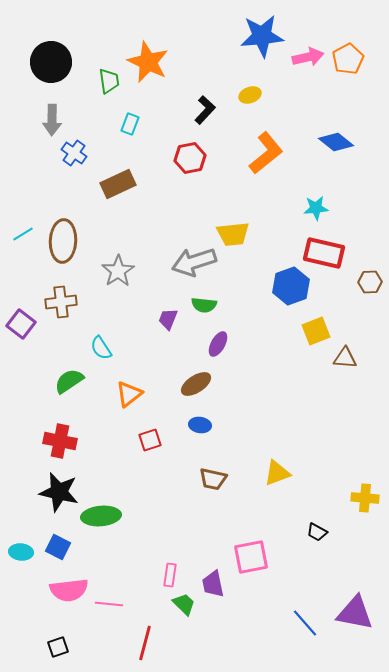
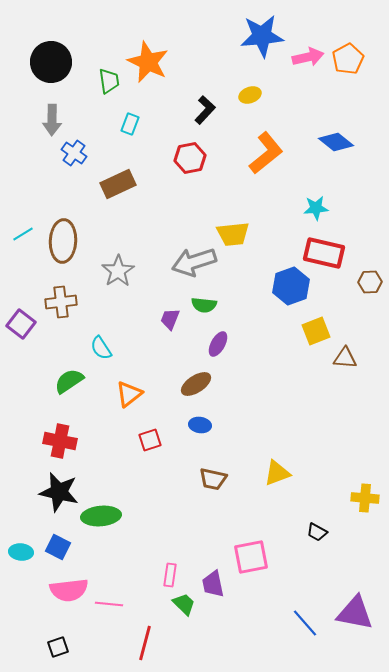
purple trapezoid at (168, 319): moved 2 px right
